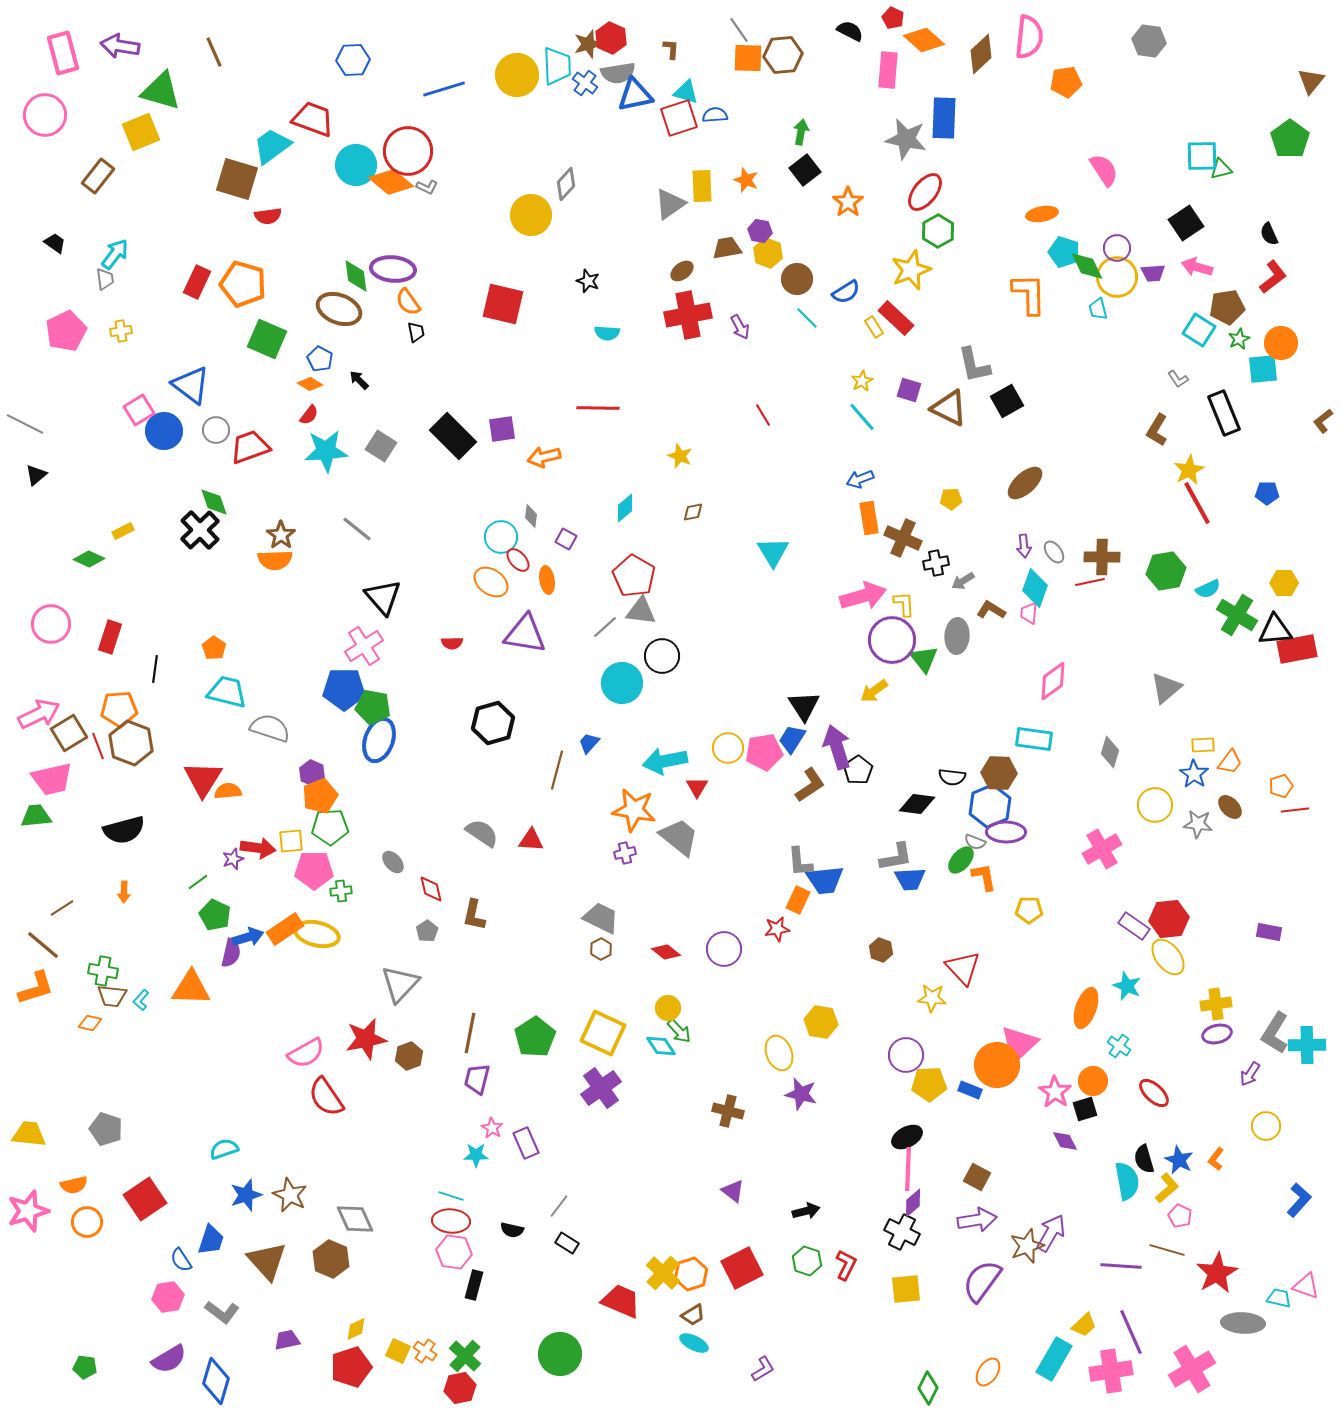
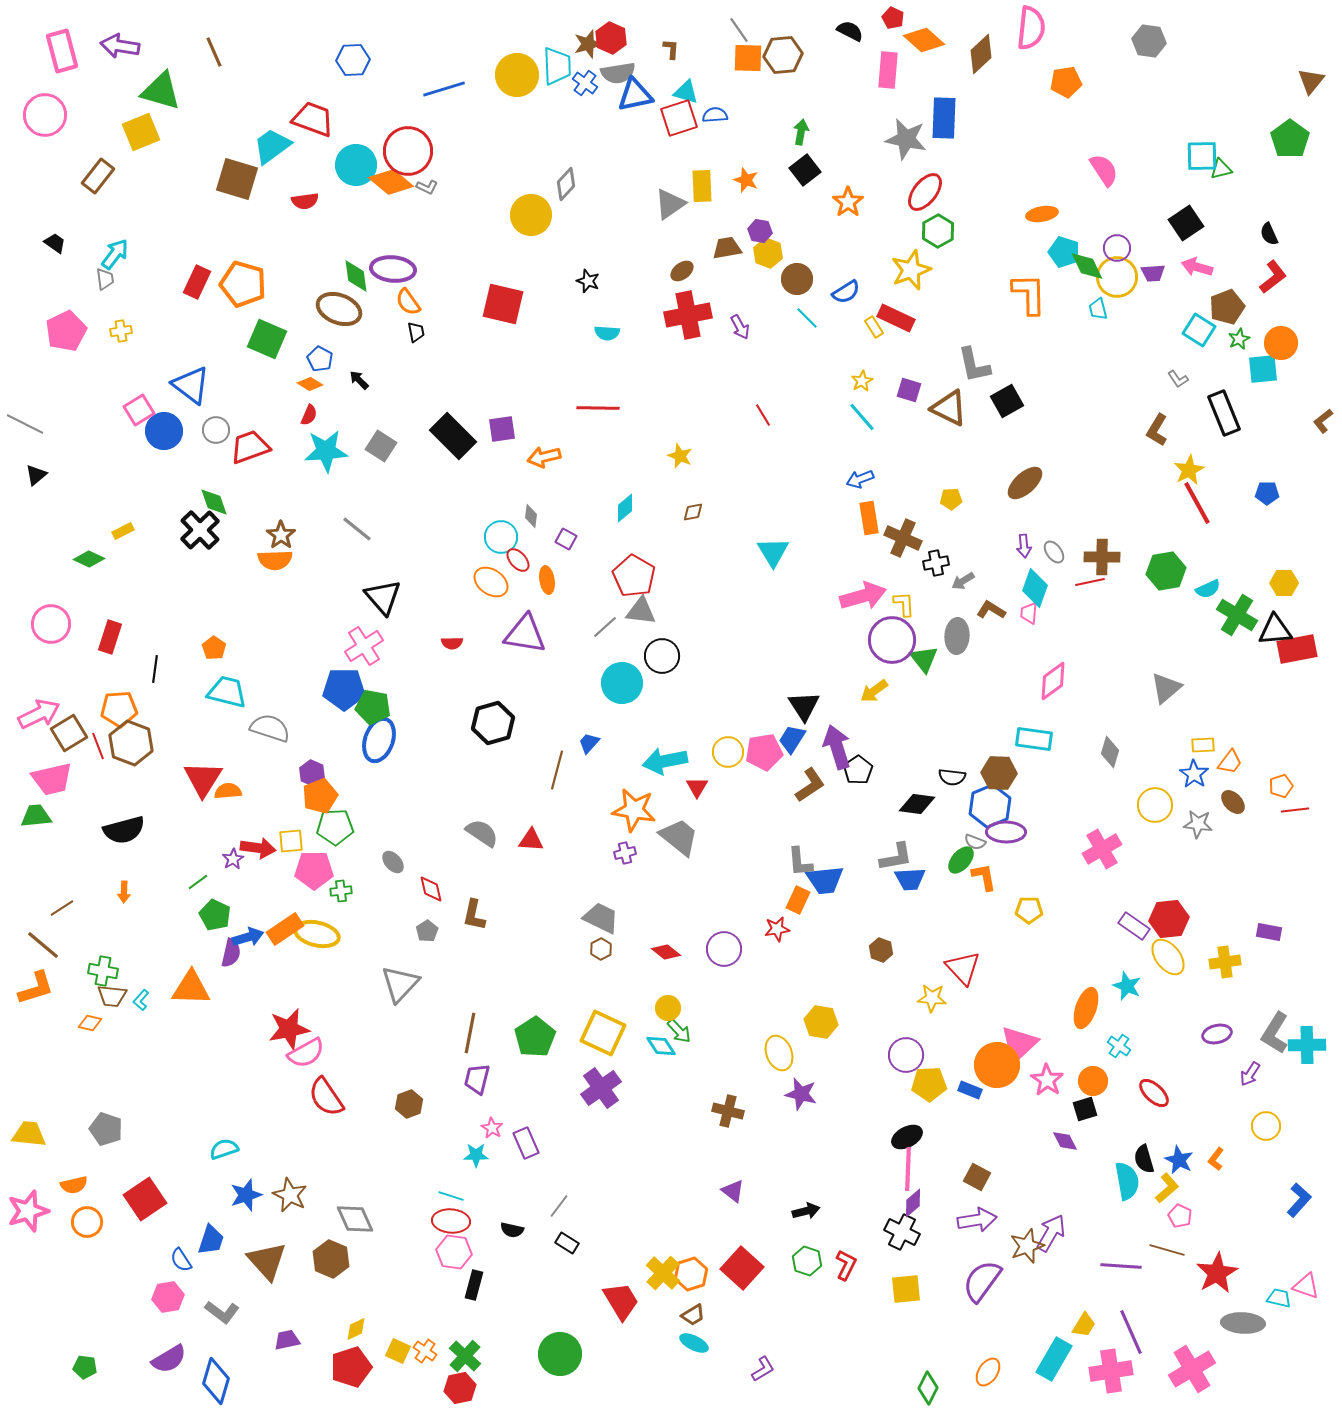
pink semicircle at (1029, 37): moved 2 px right, 9 px up
pink rectangle at (63, 53): moved 1 px left, 2 px up
red semicircle at (268, 216): moved 37 px right, 15 px up
brown pentagon at (1227, 307): rotated 12 degrees counterclockwise
red rectangle at (896, 318): rotated 18 degrees counterclockwise
red semicircle at (309, 415): rotated 15 degrees counterclockwise
yellow circle at (728, 748): moved 4 px down
brown ellipse at (1230, 807): moved 3 px right, 5 px up
green pentagon at (330, 827): moved 5 px right
purple star at (233, 859): rotated 10 degrees counterclockwise
yellow cross at (1216, 1004): moved 9 px right, 42 px up
red star at (366, 1039): moved 77 px left, 10 px up
brown hexagon at (409, 1056): moved 48 px down
pink star at (1055, 1092): moved 8 px left, 12 px up
red square at (742, 1268): rotated 21 degrees counterclockwise
red trapezoid at (621, 1301): rotated 36 degrees clockwise
yellow trapezoid at (1084, 1325): rotated 16 degrees counterclockwise
